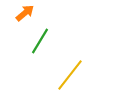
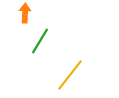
orange arrow: rotated 48 degrees counterclockwise
